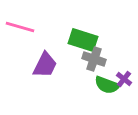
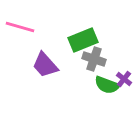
green rectangle: rotated 40 degrees counterclockwise
purple trapezoid: rotated 112 degrees clockwise
